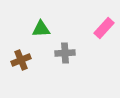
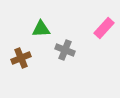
gray cross: moved 3 px up; rotated 24 degrees clockwise
brown cross: moved 2 px up
